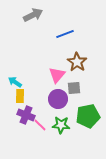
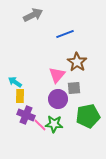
green star: moved 7 px left, 1 px up
